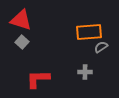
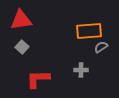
red triangle: rotated 25 degrees counterclockwise
orange rectangle: moved 1 px up
gray square: moved 5 px down
gray cross: moved 4 px left, 2 px up
